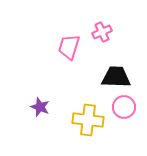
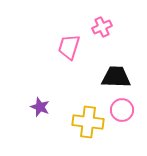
pink cross: moved 5 px up
pink circle: moved 2 px left, 3 px down
yellow cross: moved 2 px down
